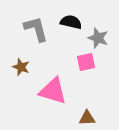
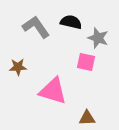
gray L-shape: moved 2 px up; rotated 20 degrees counterclockwise
pink square: rotated 24 degrees clockwise
brown star: moved 3 px left; rotated 24 degrees counterclockwise
